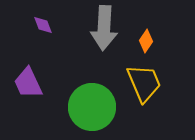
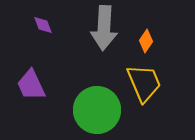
purple trapezoid: moved 3 px right, 2 px down
green circle: moved 5 px right, 3 px down
